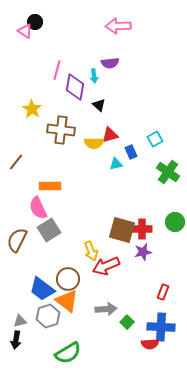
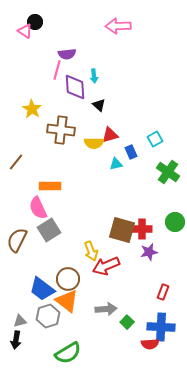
purple semicircle: moved 43 px left, 9 px up
purple diamond: rotated 12 degrees counterclockwise
purple star: moved 6 px right
